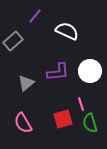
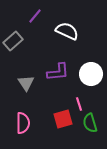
white circle: moved 1 px right, 3 px down
gray triangle: rotated 24 degrees counterclockwise
pink line: moved 2 px left
pink semicircle: rotated 150 degrees counterclockwise
